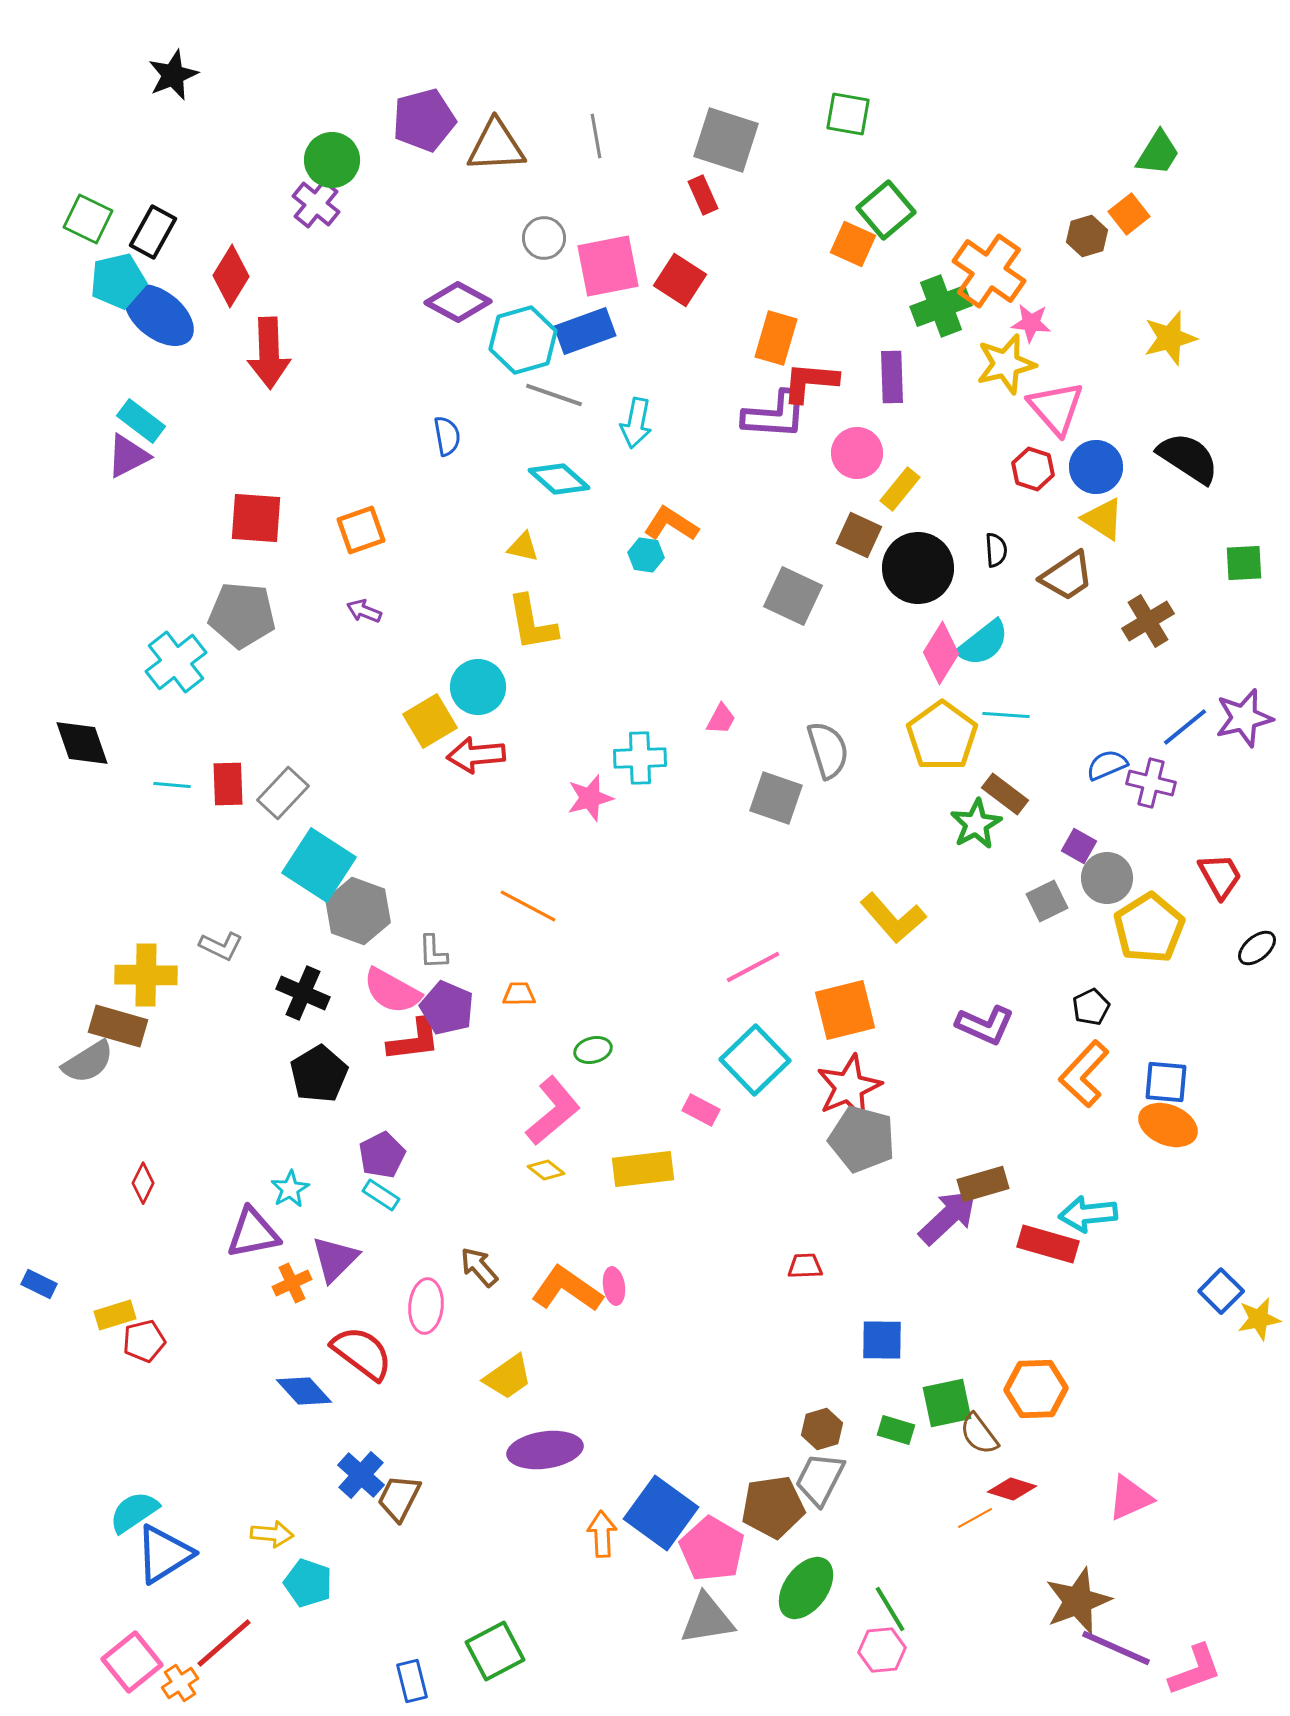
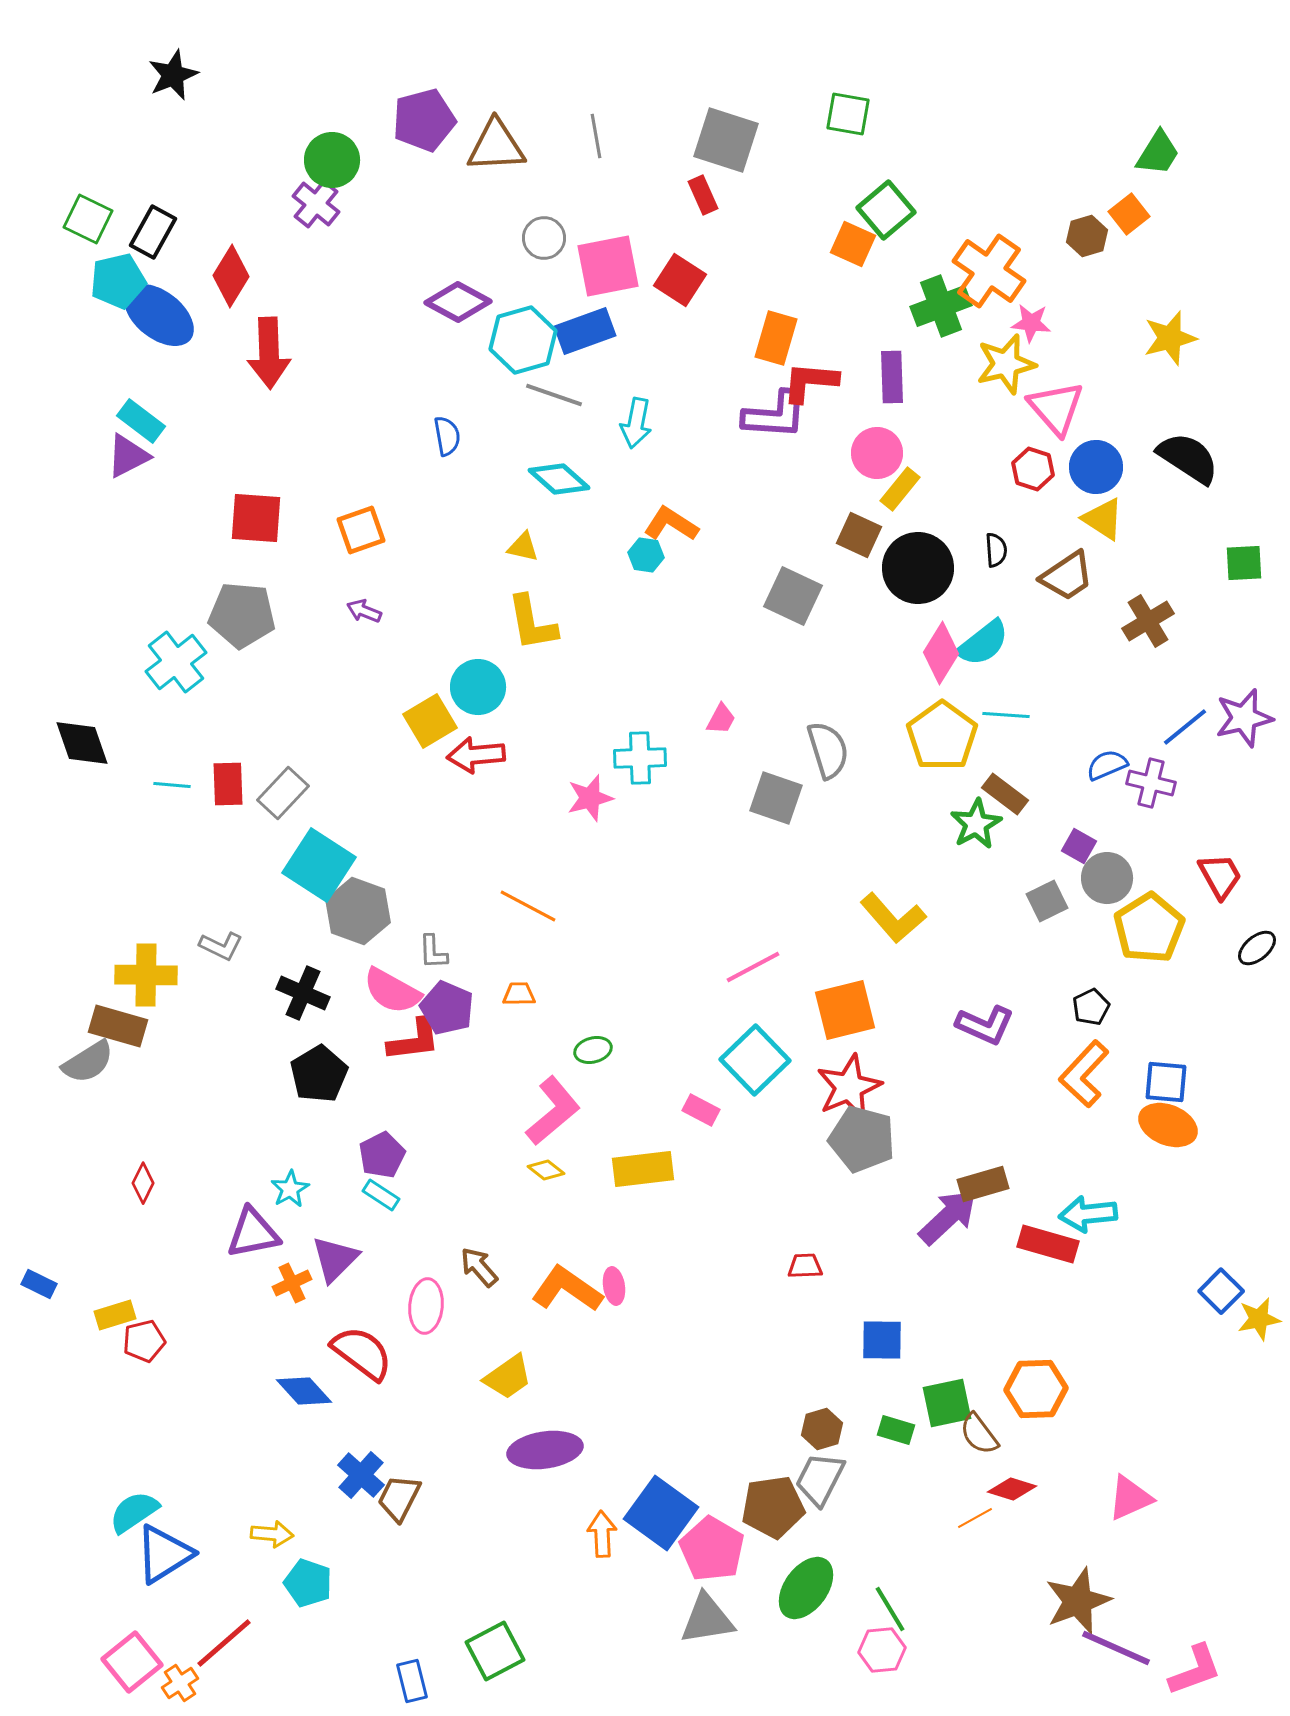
pink circle at (857, 453): moved 20 px right
